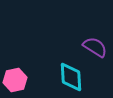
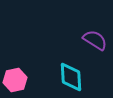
purple semicircle: moved 7 px up
